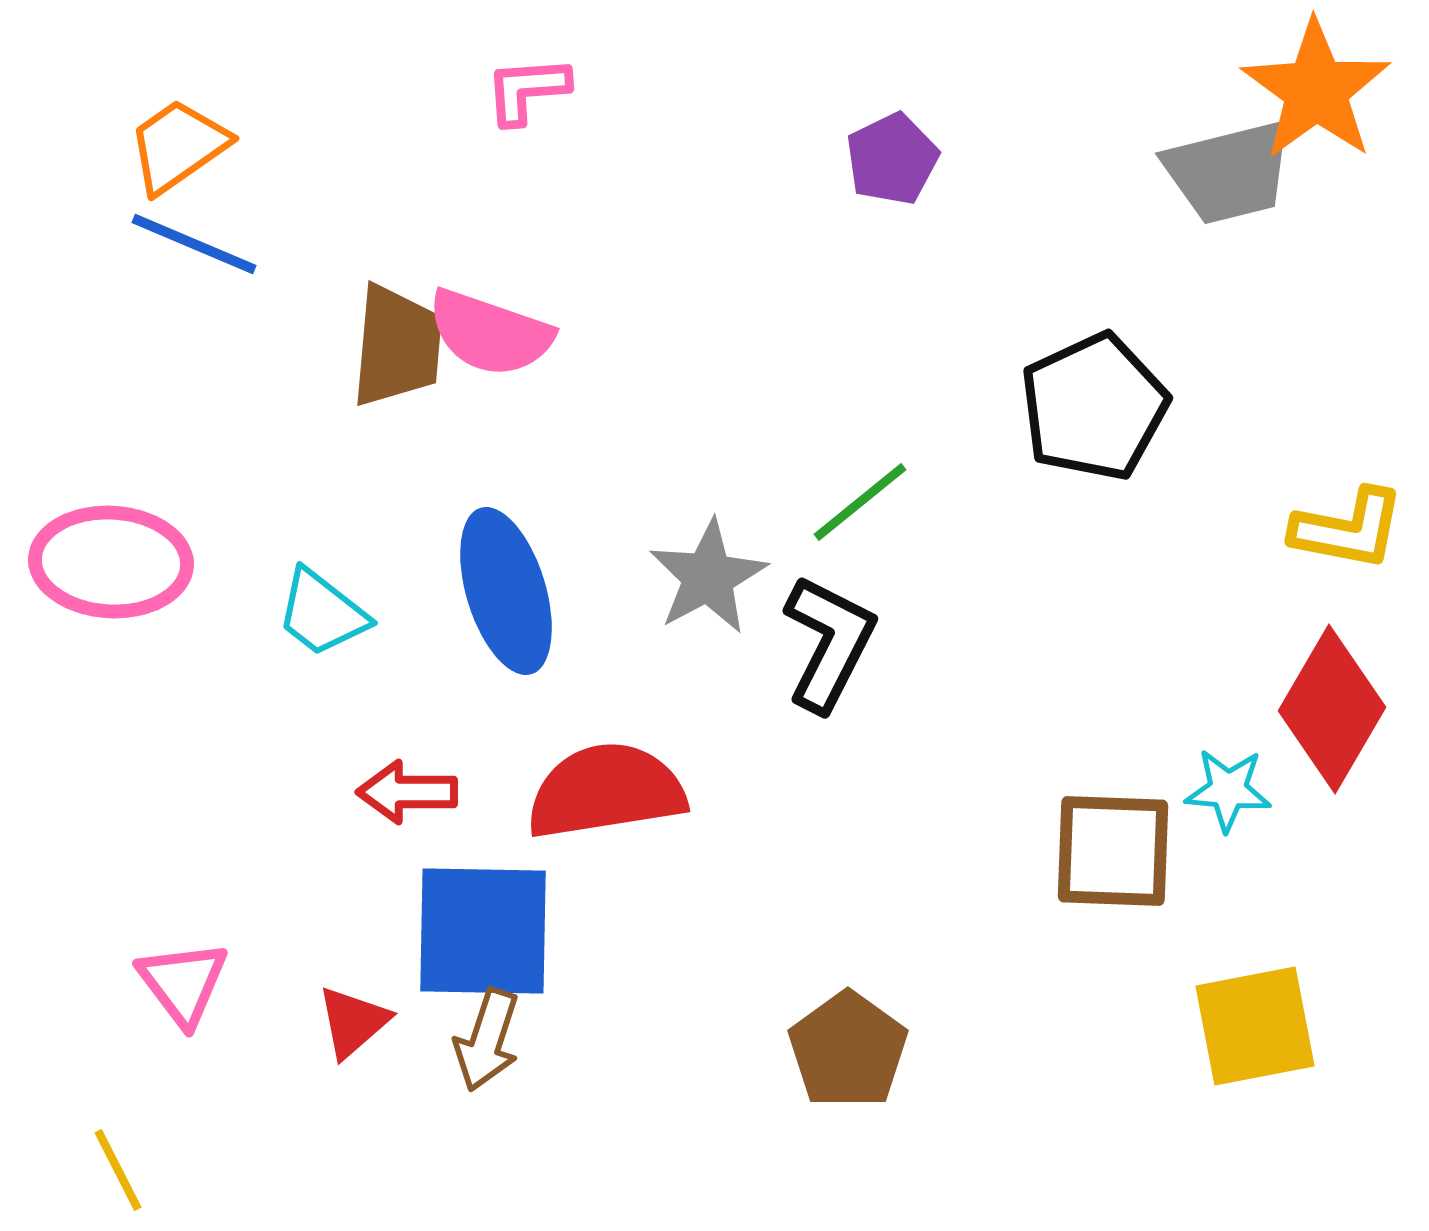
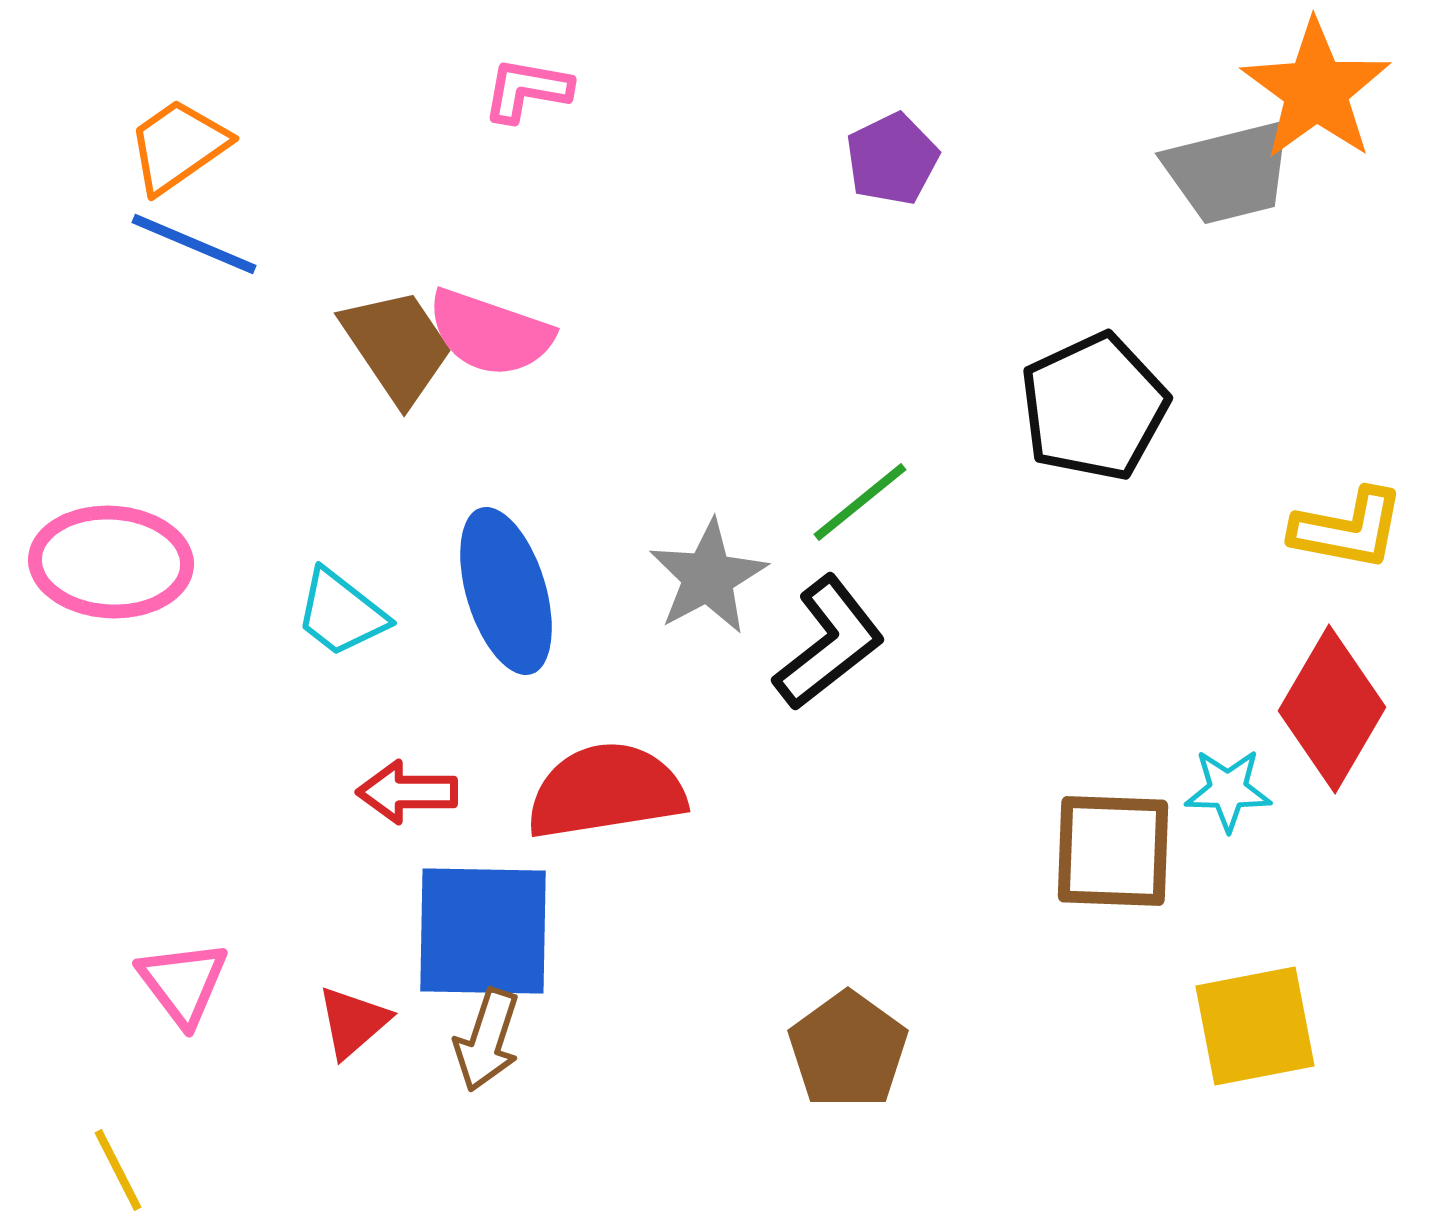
pink L-shape: rotated 14 degrees clockwise
brown trapezoid: rotated 39 degrees counterclockwise
cyan trapezoid: moved 19 px right
black L-shape: rotated 25 degrees clockwise
cyan star: rotated 4 degrees counterclockwise
